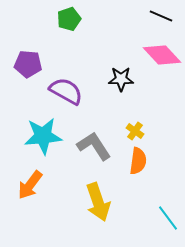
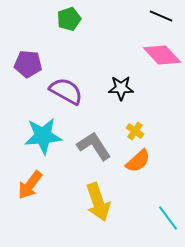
black star: moved 9 px down
orange semicircle: rotated 40 degrees clockwise
